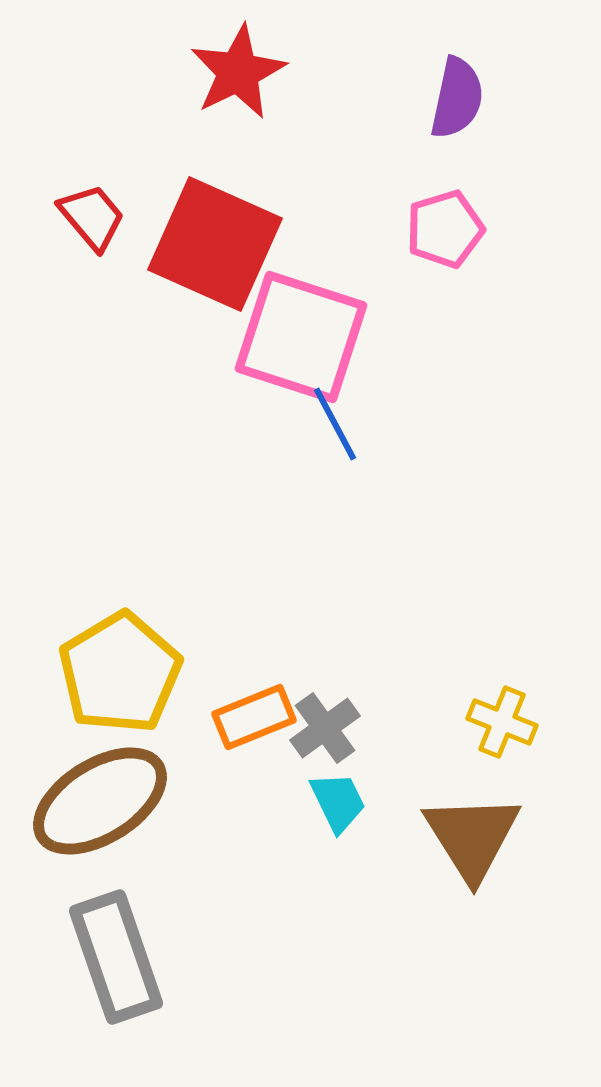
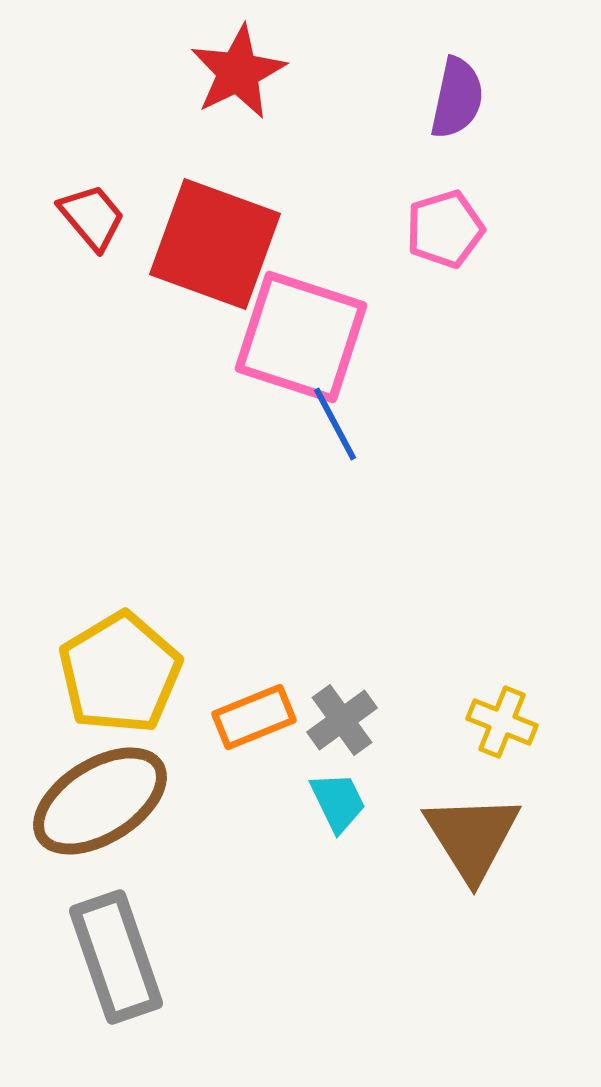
red square: rotated 4 degrees counterclockwise
gray cross: moved 17 px right, 8 px up
